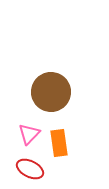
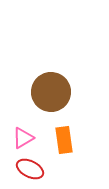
pink triangle: moved 6 px left, 4 px down; rotated 15 degrees clockwise
orange rectangle: moved 5 px right, 3 px up
